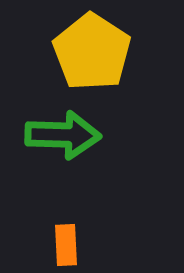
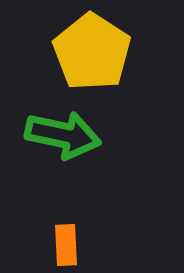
green arrow: rotated 10 degrees clockwise
